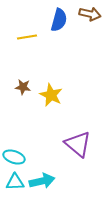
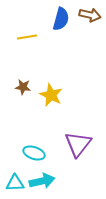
brown arrow: moved 1 px down
blue semicircle: moved 2 px right, 1 px up
purple triangle: rotated 28 degrees clockwise
cyan ellipse: moved 20 px right, 4 px up
cyan triangle: moved 1 px down
